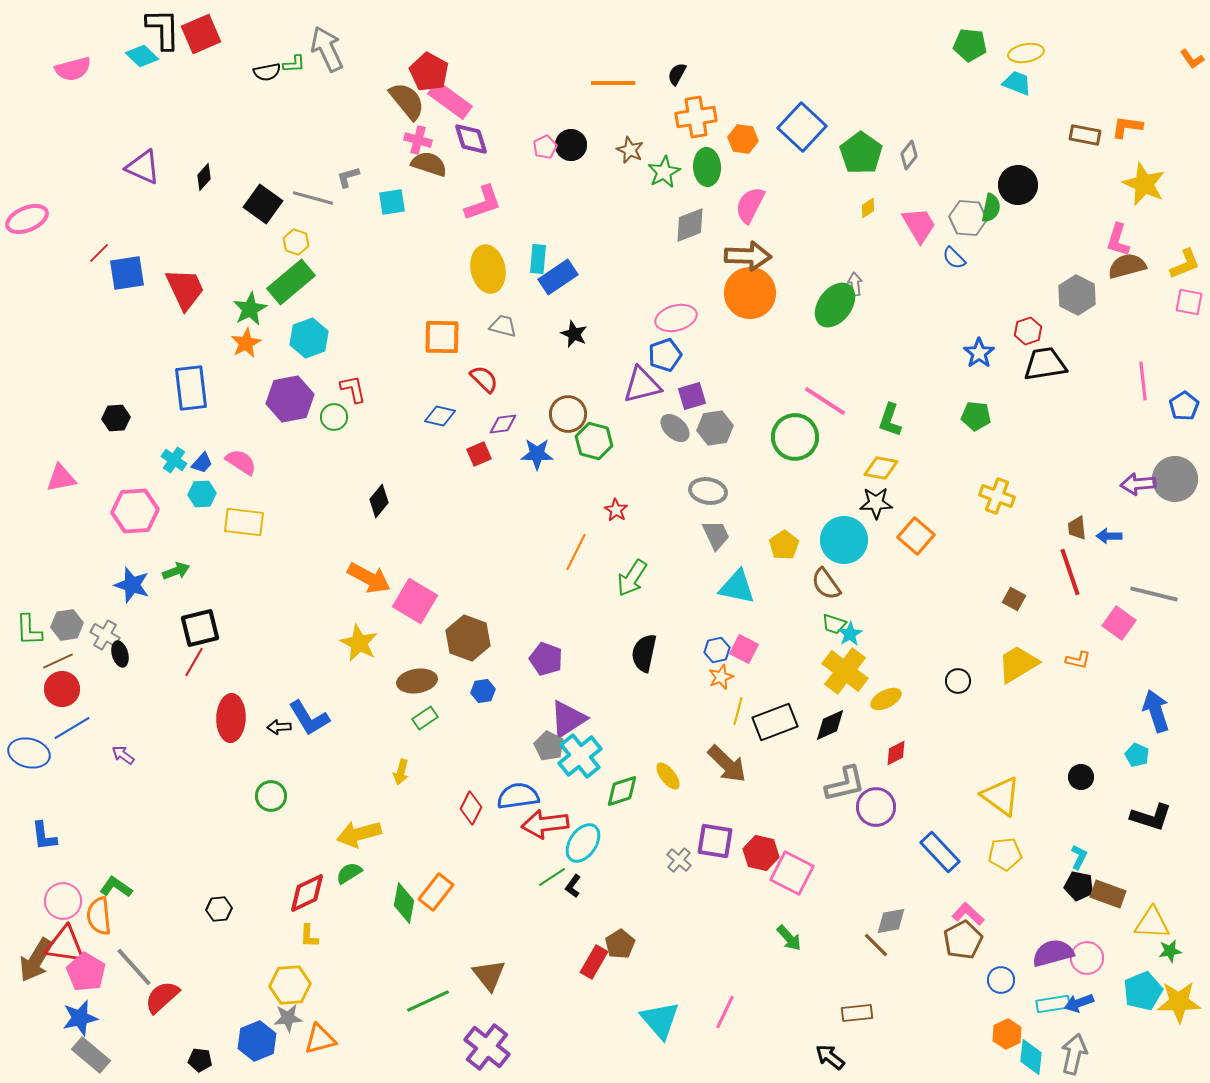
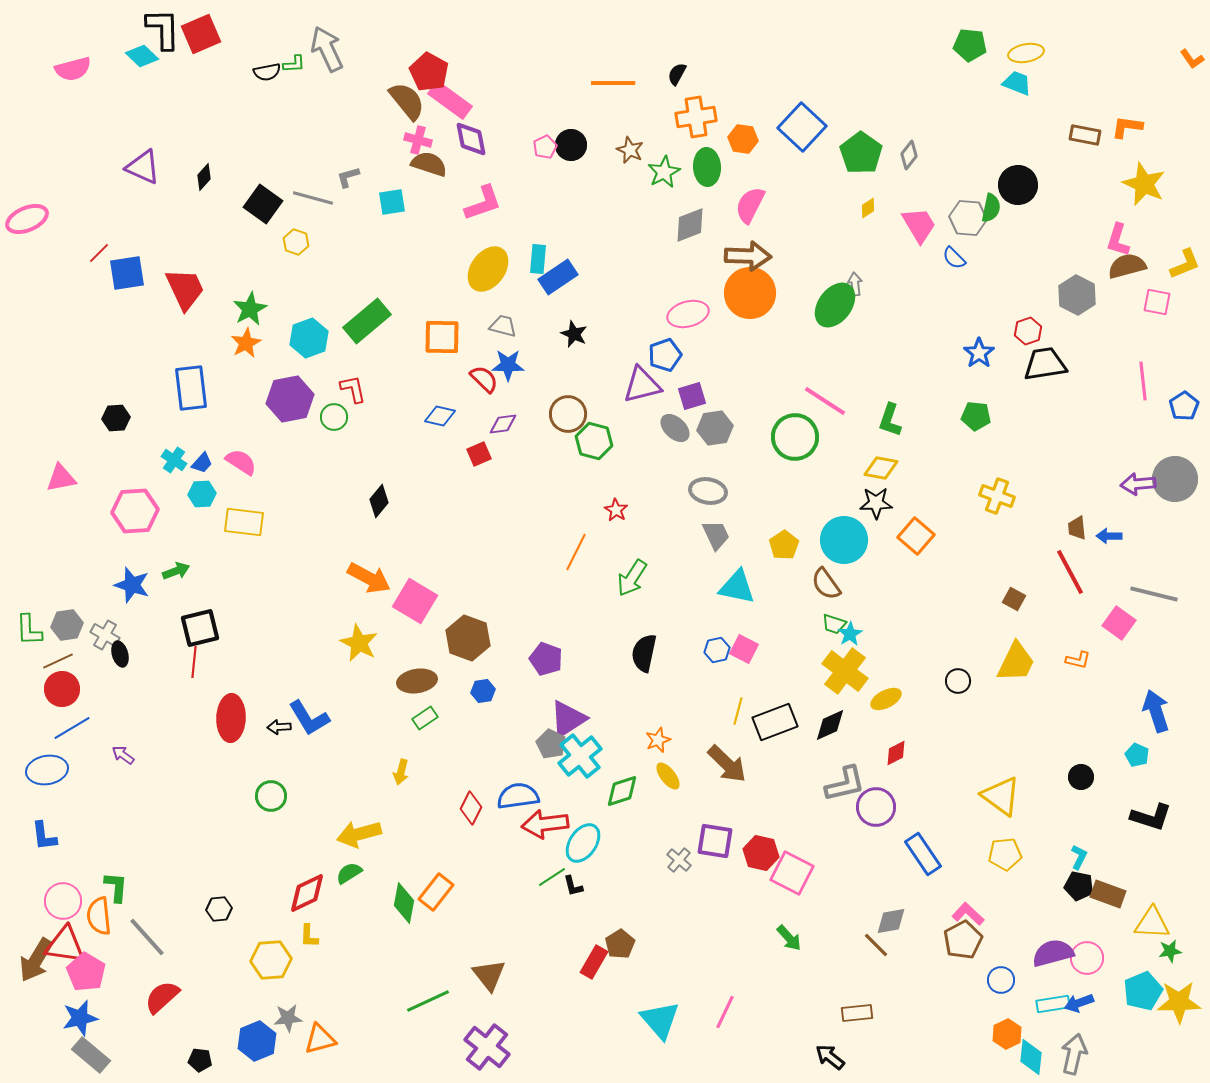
purple diamond at (471, 139): rotated 6 degrees clockwise
yellow ellipse at (488, 269): rotated 48 degrees clockwise
green rectangle at (291, 282): moved 76 px right, 39 px down
pink square at (1189, 302): moved 32 px left
pink ellipse at (676, 318): moved 12 px right, 4 px up
blue star at (537, 454): moved 29 px left, 89 px up
red line at (1070, 572): rotated 9 degrees counterclockwise
red line at (194, 662): rotated 24 degrees counterclockwise
yellow trapezoid at (1018, 664): moved 2 px left, 2 px up; rotated 147 degrees clockwise
orange star at (721, 677): moved 63 px left, 63 px down
gray pentagon at (549, 746): moved 2 px right, 2 px up
blue ellipse at (29, 753): moved 18 px right, 17 px down; rotated 24 degrees counterclockwise
blue rectangle at (940, 852): moved 17 px left, 2 px down; rotated 9 degrees clockwise
black L-shape at (573, 886): rotated 50 degrees counterclockwise
green L-shape at (116, 887): rotated 60 degrees clockwise
gray line at (134, 967): moved 13 px right, 30 px up
yellow hexagon at (290, 985): moved 19 px left, 25 px up
